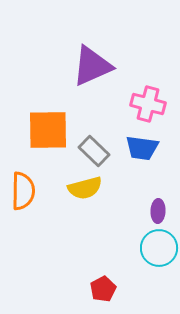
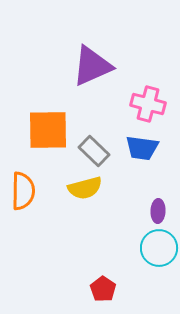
red pentagon: rotated 10 degrees counterclockwise
